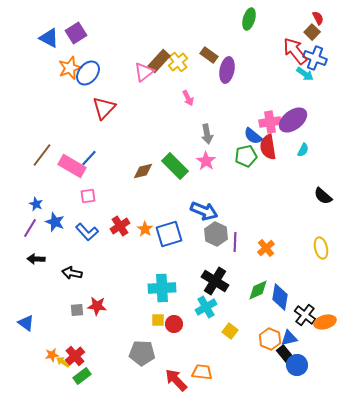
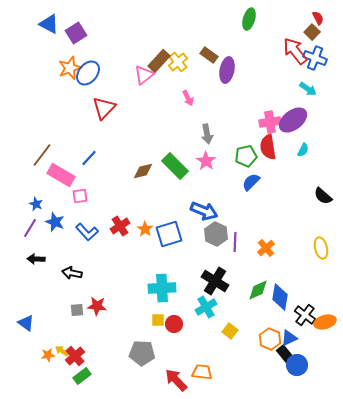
blue triangle at (49, 38): moved 14 px up
pink triangle at (144, 72): moved 3 px down
cyan arrow at (305, 74): moved 3 px right, 15 px down
blue semicircle at (253, 136): moved 2 px left, 46 px down; rotated 96 degrees clockwise
pink rectangle at (72, 166): moved 11 px left, 9 px down
pink square at (88, 196): moved 8 px left
blue triangle at (289, 338): rotated 12 degrees counterclockwise
orange star at (52, 355): moved 4 px left
yellow arrow at (63, 362): moved 1 px left, 11 px up
